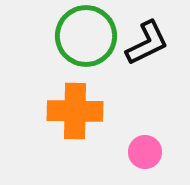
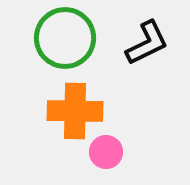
green circle: moved 21 px left, 2 px down
pink circle: moved 39 px left
